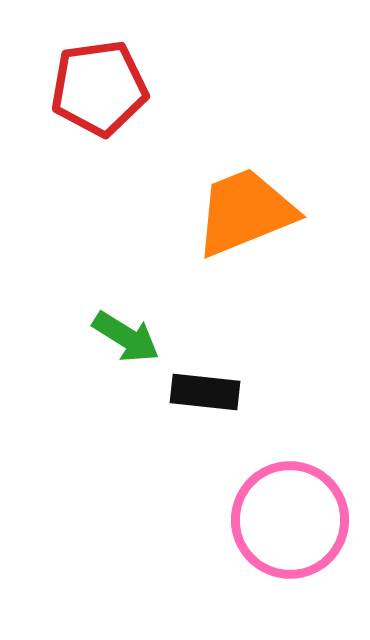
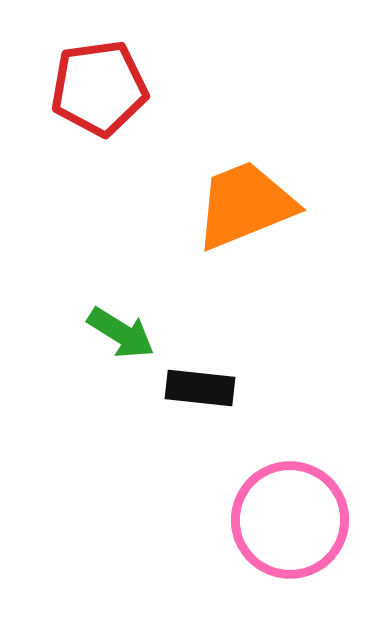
orange trapezoid: moved 7 px up
green arrow: moved 5 px left, 4 px up
black rectangle: moved 5 px left, 4 px up
